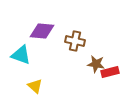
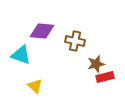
brown star: rotated 24 degrees counterclockwise
red rectangle: moved 5 px left, 5 px down
